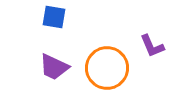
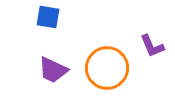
blue square: moved 6 px left
purple trapezoid: moved 1 px left, 3 px down
